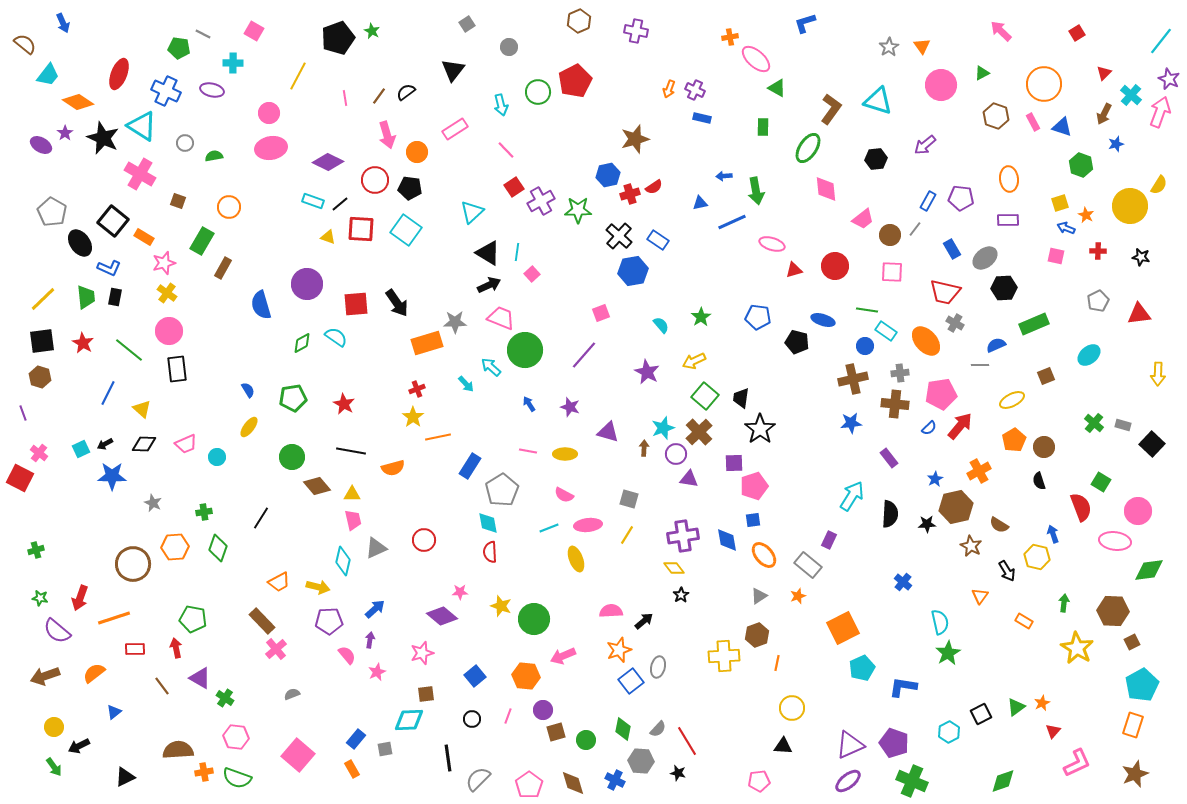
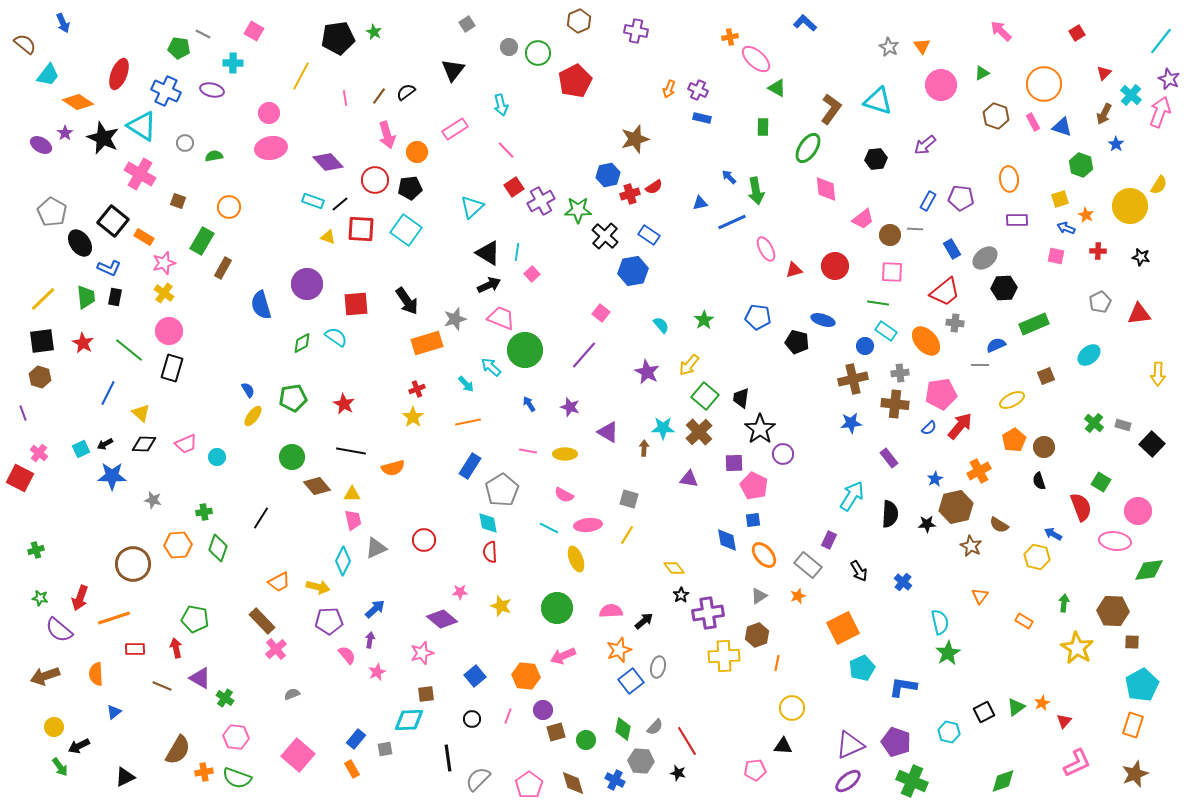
blue L-shape at (805, 23): rotated 60 degrees clockwise
green star at (372, 31): moved 2 px right, 1 px down
black pentagon at (338, 38): rotated 12 degrees clockwise
gray star at (889, 47): rotated 12 degrees counterclockwise
yellow line at (298, 76): moved 3 px right
purple cross at (695, 90): moved 3 px right
green circle at (538, 92): moved 39 px up
blue star at (1116, 144): rotated 21 degrees counterclockwise
purple diamond at (328, 162): rotated 20 degrees clockwise
blue arrow at (724, 176): moved 5 px right, 1 px down; rotated 49 degrees clockwise
black pentagon at (410, 188): rotated 15 degrees counterclockwise
yellow square at (1060, 203): moved 4 px up
cyan triangle at (472, 212): moved 5 px up
purple rectangle at (1008, 220): moved 9 px right
gray line at (915, 229): rotated 56 degrees clockwise
black cross at (619, 236): moved 14 px left
blue rectangle at (658, 240): moved 9 px left, 5 px up
pink ellipse at (772, 244): moved 6 px left, 5 px down; rotated 45 degrees clockwise
red trapezoid at (945, 292): rotated 52 degrees counterclockwise
yellow cross at (167, 293): moved 3 px left
gray pentagon at (1098, 301): moved 2 px right, 1 px down
black arrow at (397, 303): moved 10 px right, 2 px up
green line at (867, 310): moved 11 px right, 7 px up
pink square at (601, 313): rotated 30 degrees counterclockwise
green star at (701, 317): moved 3 px right, 3 px down
gray star at (455, 322): moved 3 px up; rotated 15 degrees counterclockwise
gray cross at (955, 323): rotated 24 degrees counterclockwise
yellow arrow at (694, 361): moved 5 px left, 4 px down; rotated 25 degrees counterclockwise
black rectangle at (177, 369): moved 5 px left, 1 px up; rotated 24 degrees clockwise
yellow triangle at (142, 409): moved 1 px left, 4 px down
yellow ellipse at (249, 427): moved 4 px right, 11 px up
cyan star at (663, 428): rotated 20 degrees clockwise
purple triangle at (608, 432): rotated 15 degrees clockwise
orange line at (438, 437): moved 30 px right, 15 px up
purple circle at (676, 454): moved 107 px right
pink pentagon at (754, 486): rotated 28 degrees counterclockwise
gray star at (153, 503): moved 3 px up; rotated 12 degrees counterclockwise
cyan line at (549, 528): rotated 48 degrees clockwise
blue arrow at (1053, 534): rotated 42 degrees counterclockwise
purple cross at (683, 536): moved 25 px right, 77 px down
orange hexagon at (175, 547): moved 3 px right, 2 px up
cyan diamond at (343, 561): rotated 12 degrees clockwise
black arrow at (1007, 571): moved 148 px left
purple diamond at (442, 616): moved 3 px down
green pentagon at (193, 619): moved 2 px right
green circle at (534, 619): moved 23 px right, 11 px up
purple semicircle at (57, 631): moved 2 px right, 1 px up
brown square at (1132, 642): rotated 28 degrees clockwise
orange semicircle at (94, 673): moved 2 px right, 1 px down; rotated 55 degrees counterclockwise
brown line at (162, 686): rotated 30 degrees counterclockwise
black square at (981, 714): moved 3 px right, 2 px up
gray semicircle at (658, 729): moved 3 px left, 2 px up
red triangle at (1053, 731): moved 11 px right, 10 px up
cyan hexagon at (949, 732): rotated 20 degrees counterclockwise
purple pentagon at (894, 743): moved 2 px right, 1 px up
brown semicircle at (178, 750): rotated 124 degrees clockwise
green arrow at (54, 767): moved 6 px right
pink pentagon at (759, 781): moved 4 px left, 11 px up
